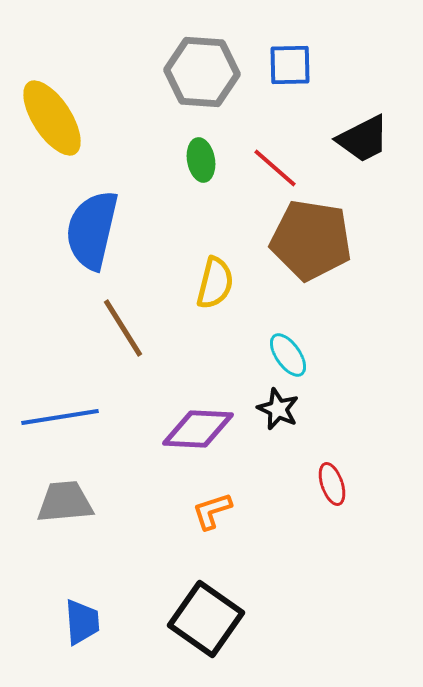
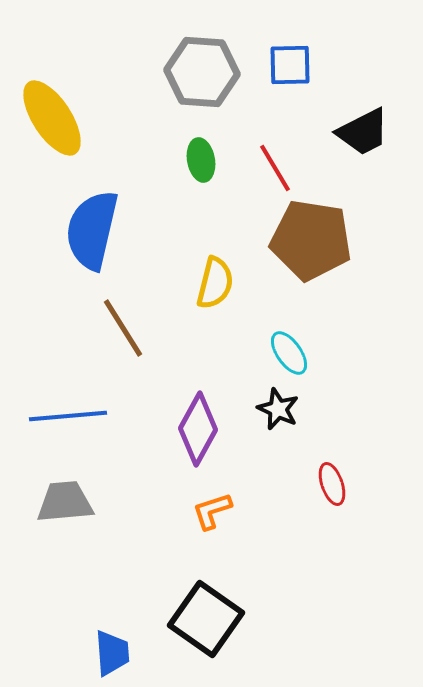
black trapezoid: moved 7 px up
red line: rotated 18 degrees clockwise
cyan ellipse: moved 1 px right, 2 px up
blue line: moved 8 px right, 1 px up; rotated 4 degrees clockwise
purple diamond: rotated 64 degrees counterclockwise
blue trapezoid: moved 30 px right, 31 px down
